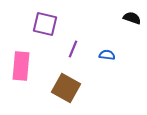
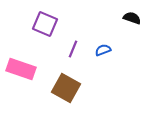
purple square: rotated 10 degrees clockwise
blue semicircle: moved 4 px left, 5 px up; rotated 28 degrees counterclockwise
pink rectangle: moved 3 px down; rotated 76 degrees counterclockwise
